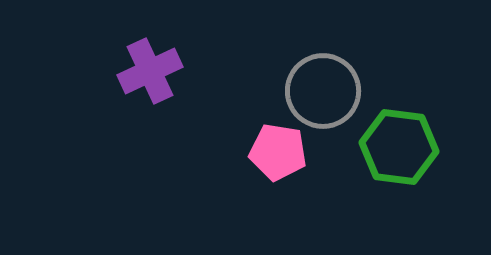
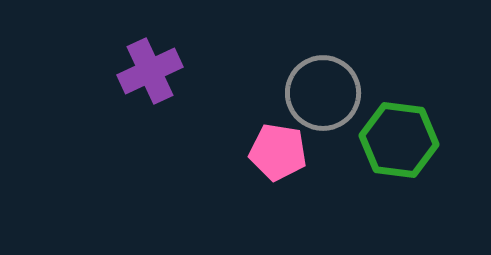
gray circle: moved 2 px down
green hexagon: moved 7 px up
